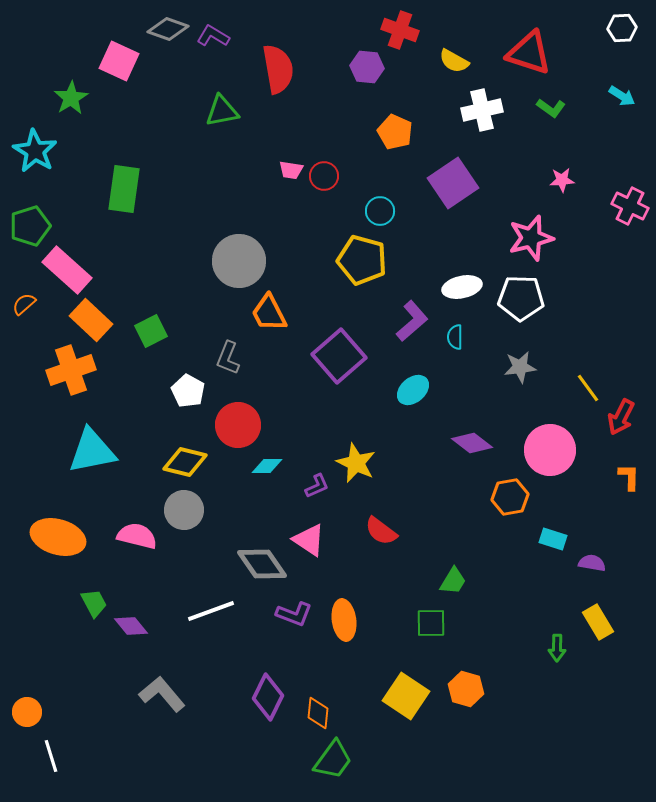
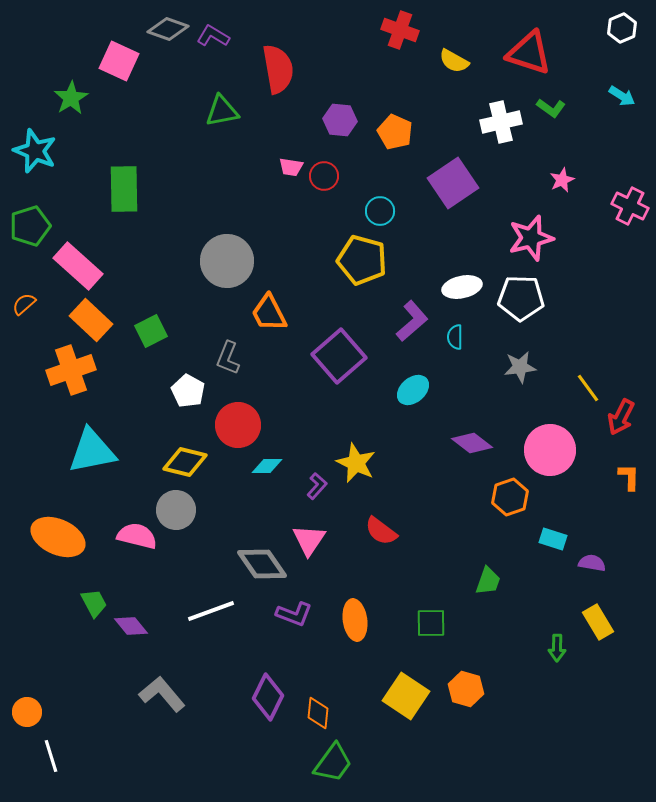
white hexagon at (622, 28): rotated 20 degrees counterclockwise
purple hexagon at (367, 67): moved 27 px left, 53 px down
white cross at (482, 110): moved 19 px right, 12 px down
cyan star at (35, 151): rotated 9 degrees counterclockwise
pink trapezoid at (291, 170): moved 3 px up
pink star at (562, 180): rotated 20 degrees counterclockwise
green rectangle at (124, 189): rotated 9 degrees counterclockwise
gray circle at (239, 261): moved 12 px left
pink rectangle at (67, 270): moved 11 px right, 4 px up
purple L-shape at (317, 486): rotated 24 degrees counterclockwise
orange hexagon at (510, 497): rotated 9 degrees counterclockwise
gray circle at (184, 510): moved 8 px left
orange ellipse at (58, 537): rotated 8 degrees clockwise
pink triangle at (309, 540): rotated 30 degrees clockwise
green trapezoid at (453, 581): moved 35 px right; rotated 12 degrees counterclockwise
orange ellipse at (344, 620): moved 11 px right
green trapezoid at (333, 760): moved 3 px down
